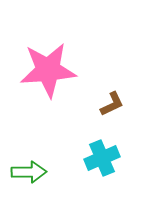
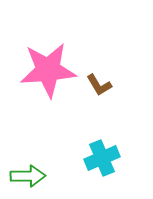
brown L-shape: moved 13 px left, 19 px up; rotated 84 degrees clockwise
green arrow: moved 1 px left, 4 px down
